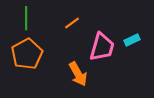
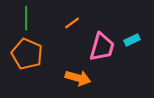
orange pentagon: rotated 20 degrees counterclockwise
orange arrow: moved 4 px down; rotated 45 degrees counterclockwise
